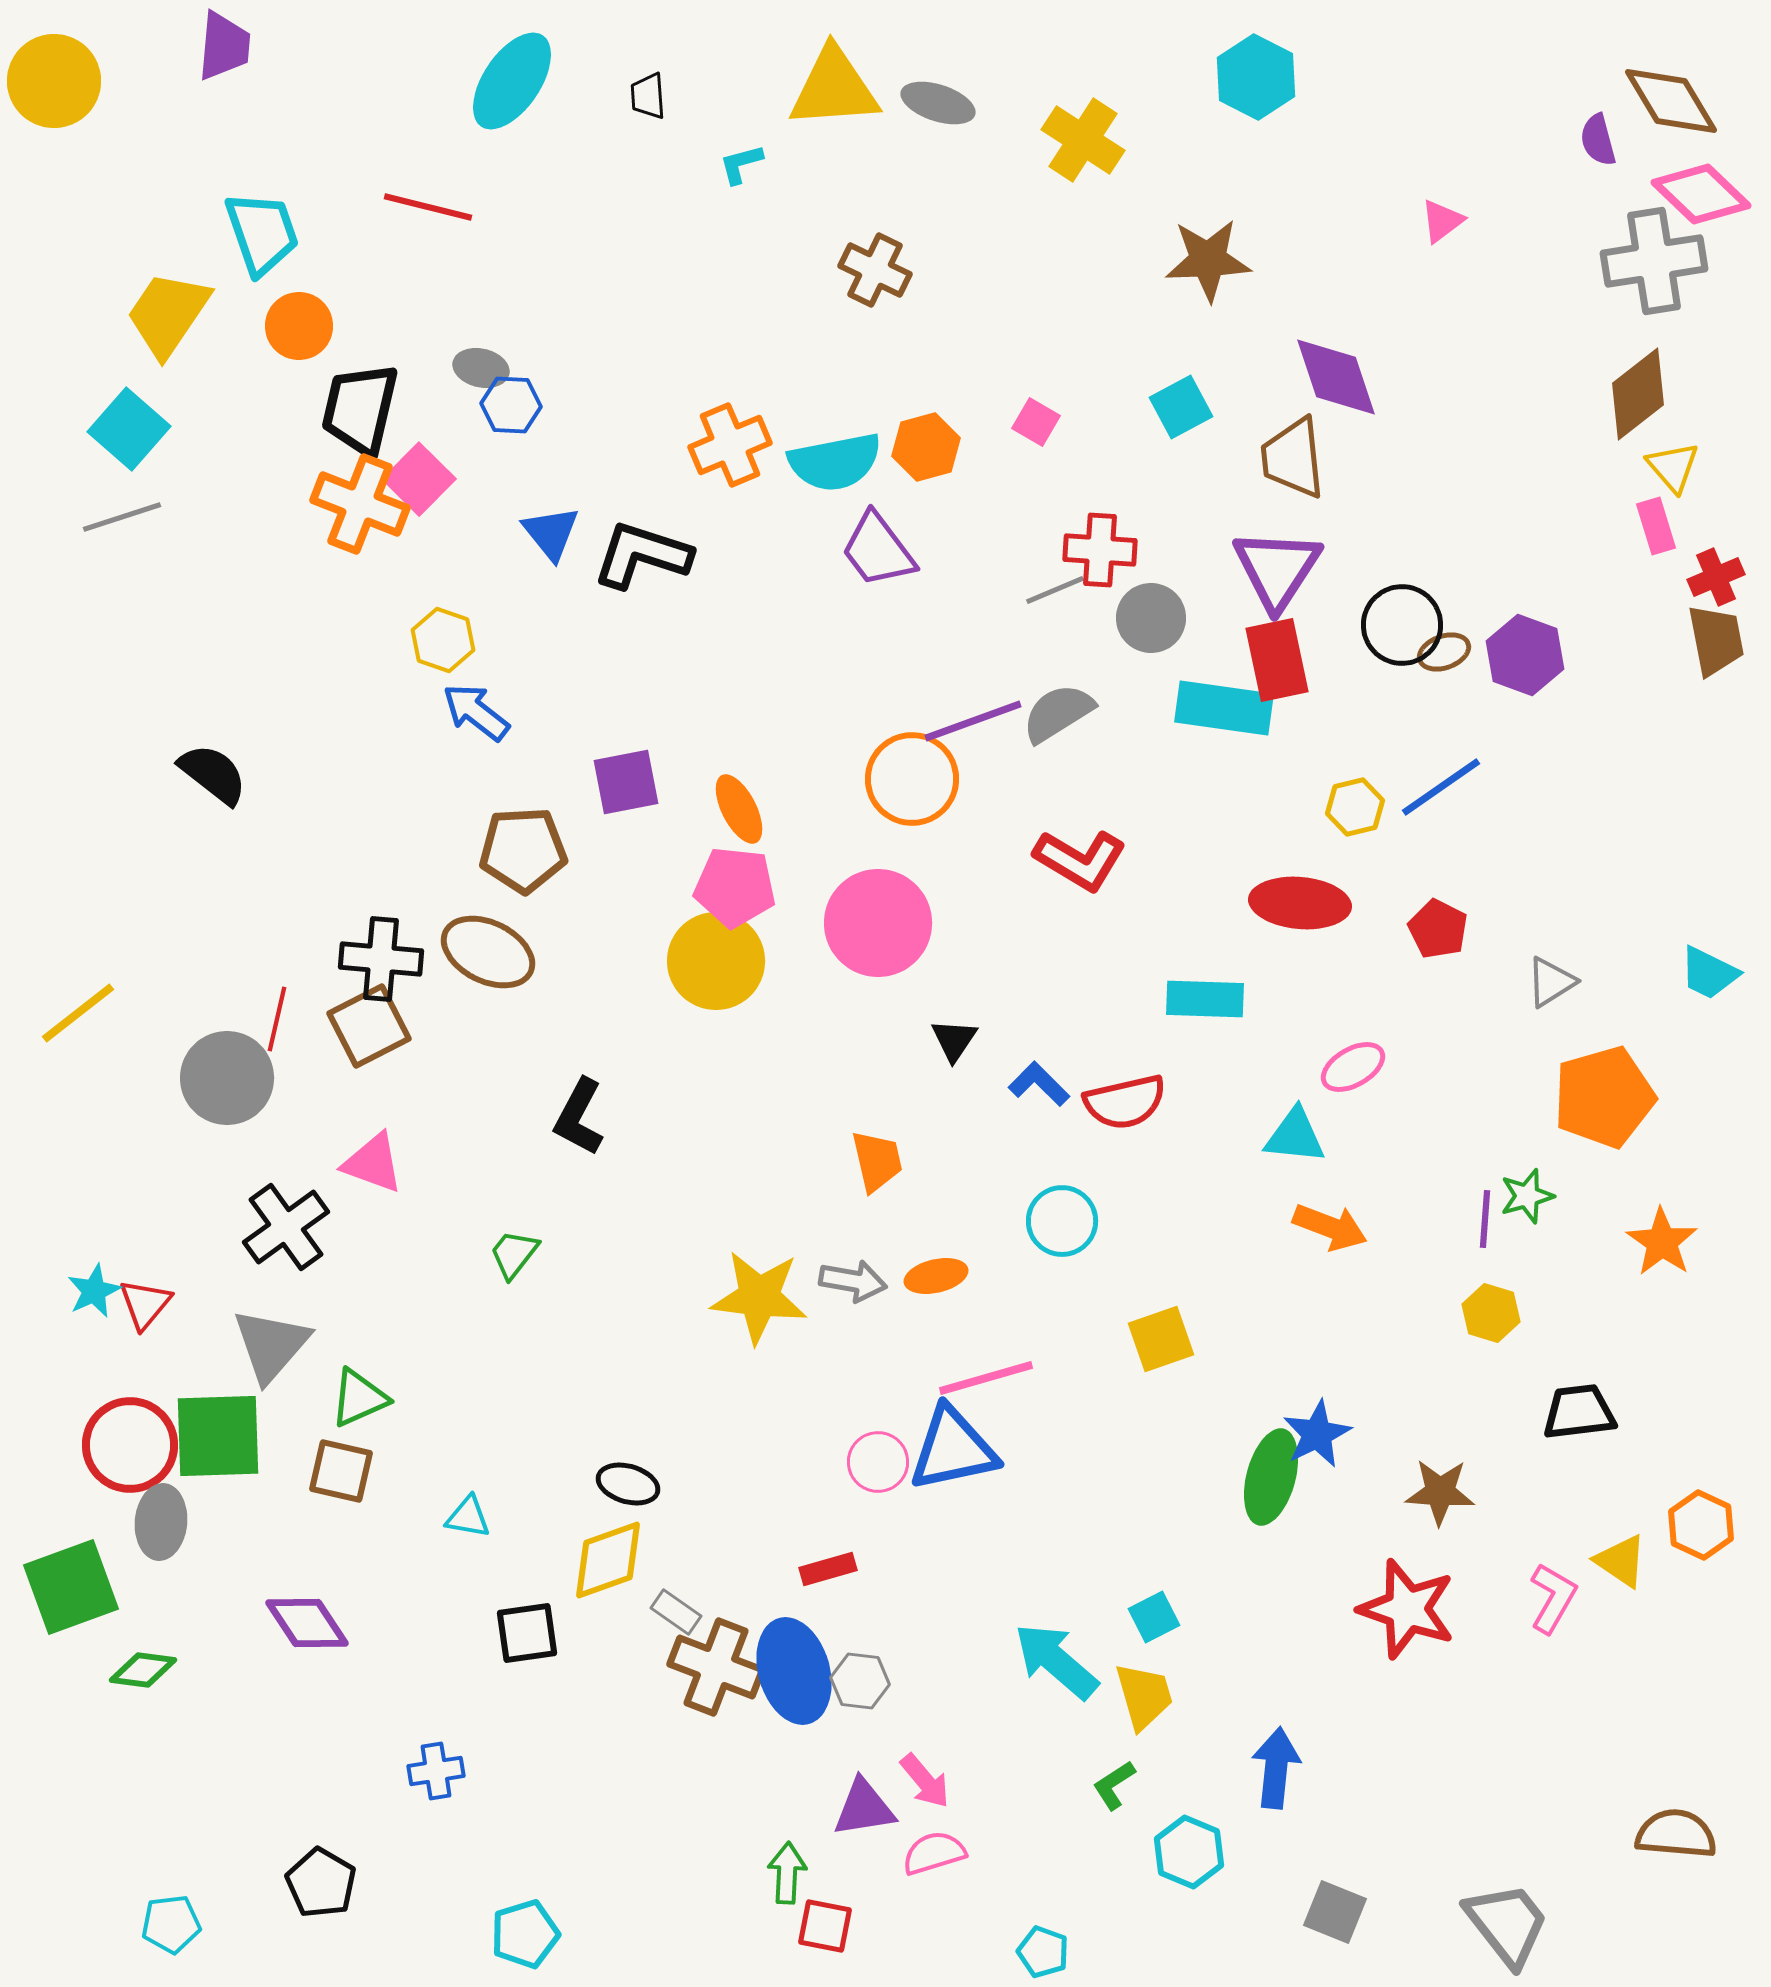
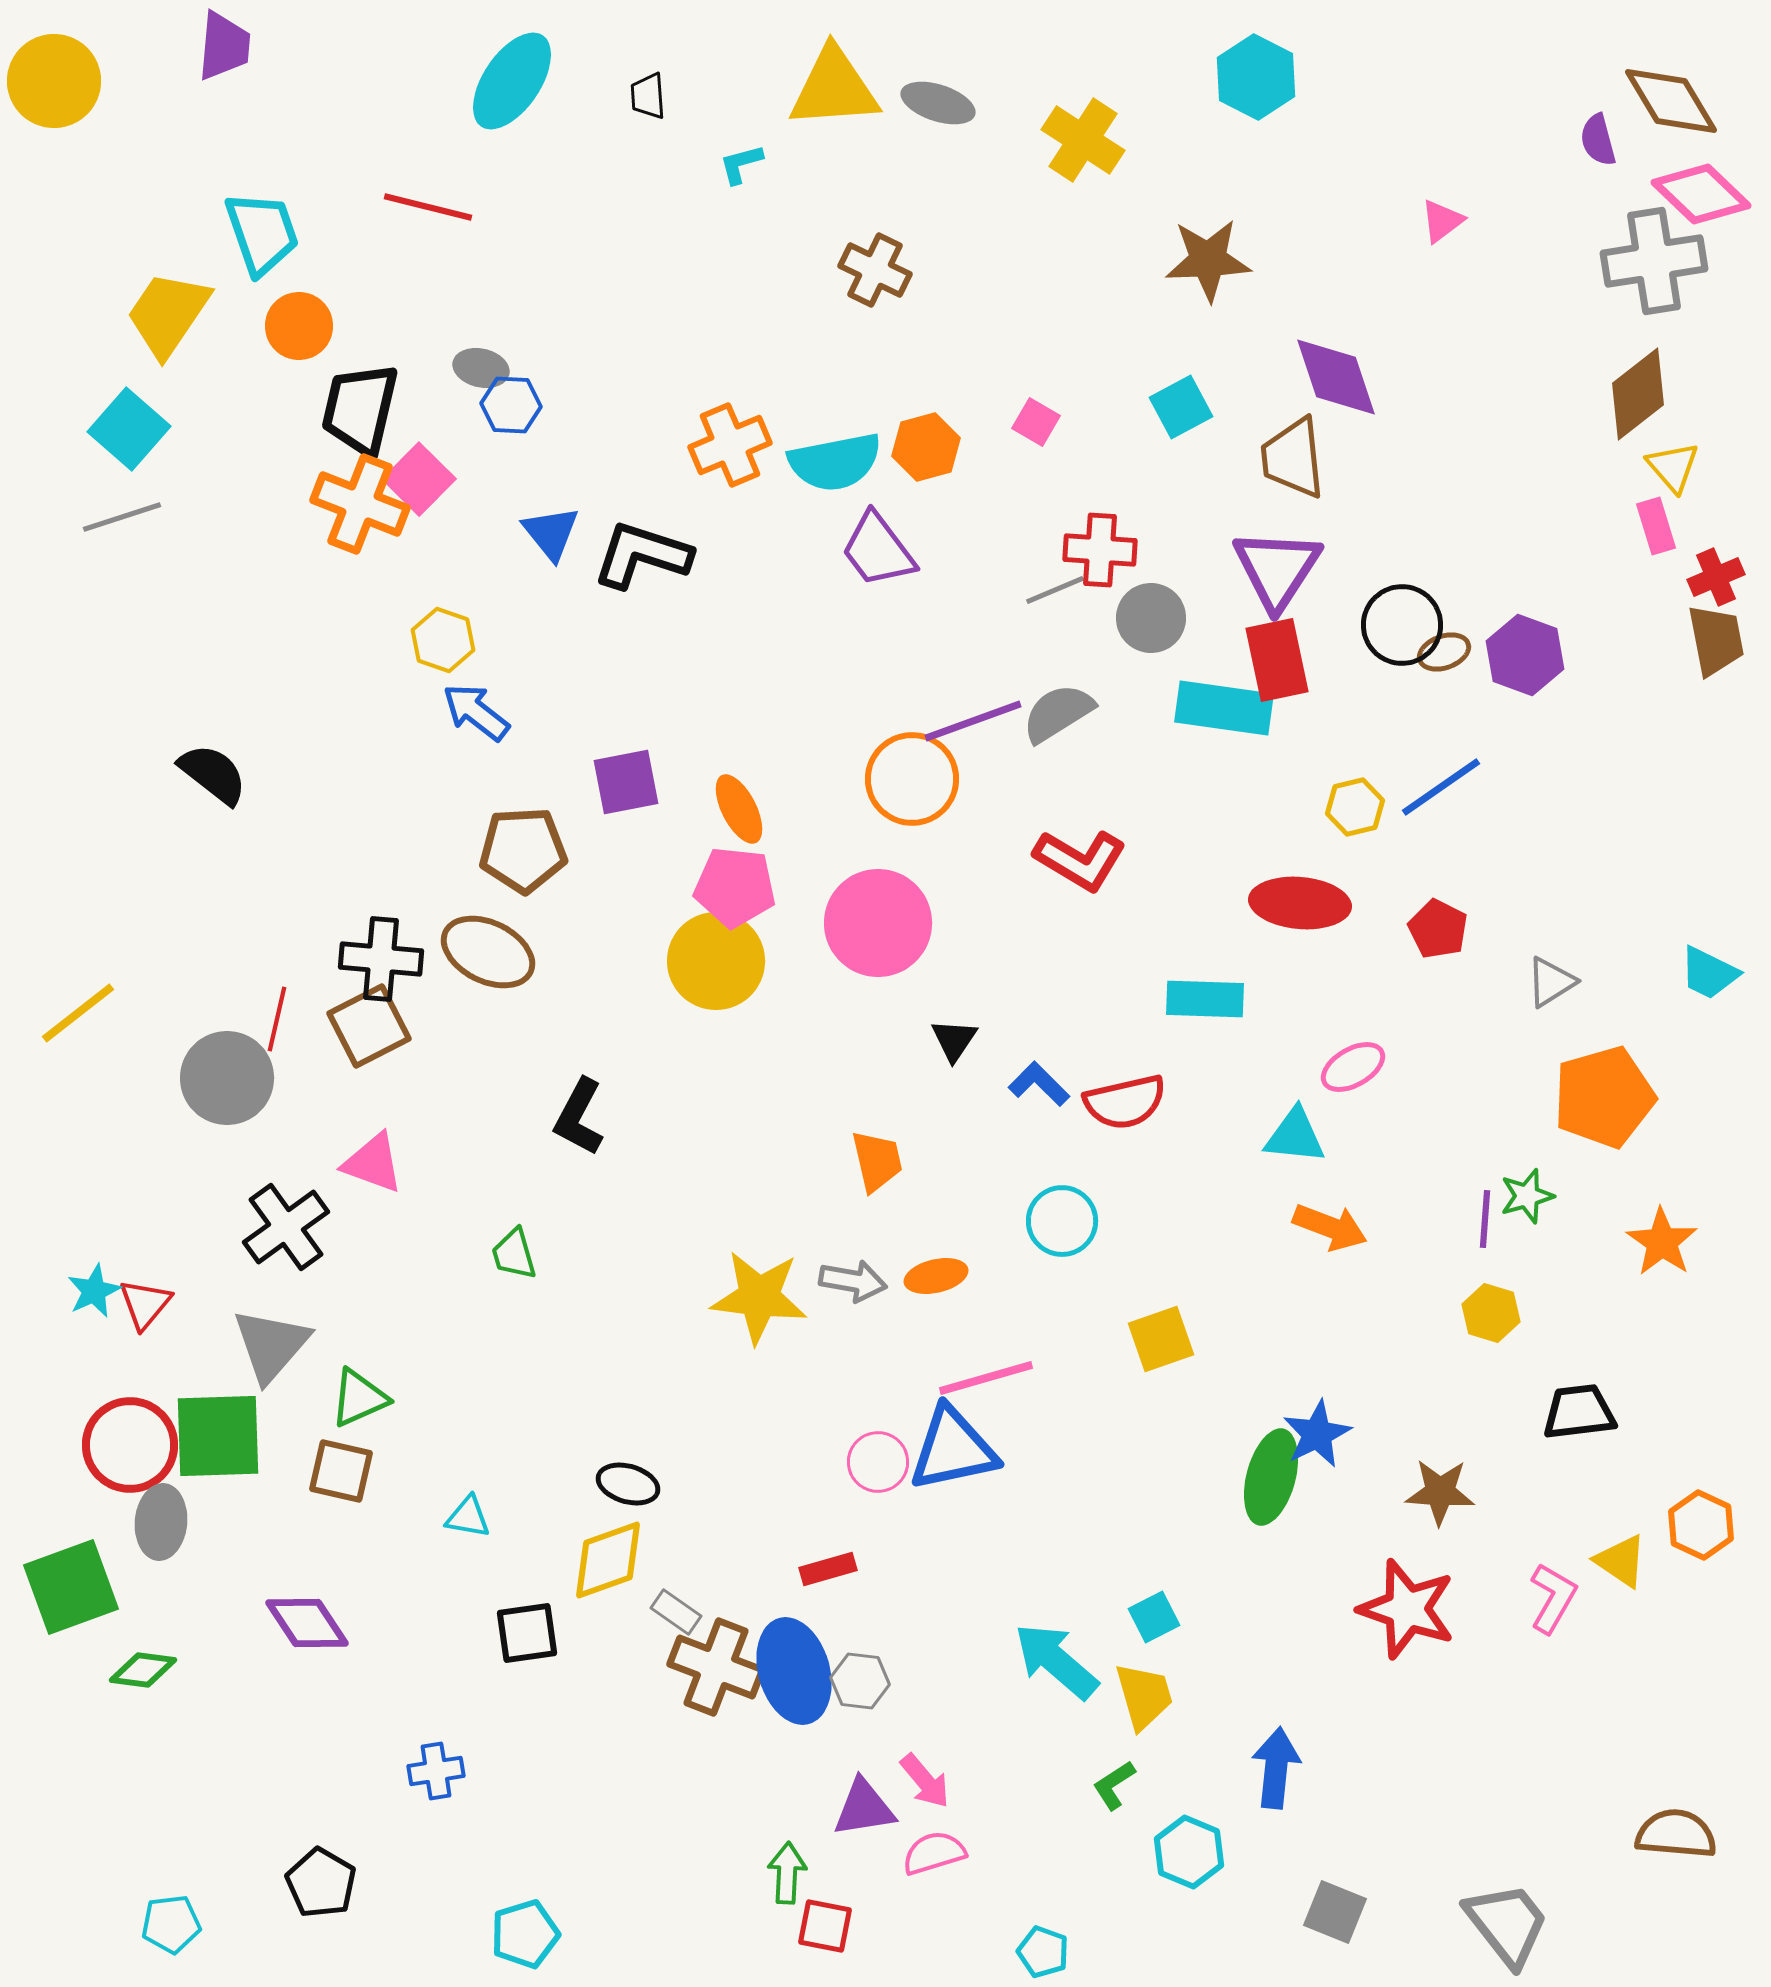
green trapezoid at (514, 1254): rotated 54 degrees counterclockwise
